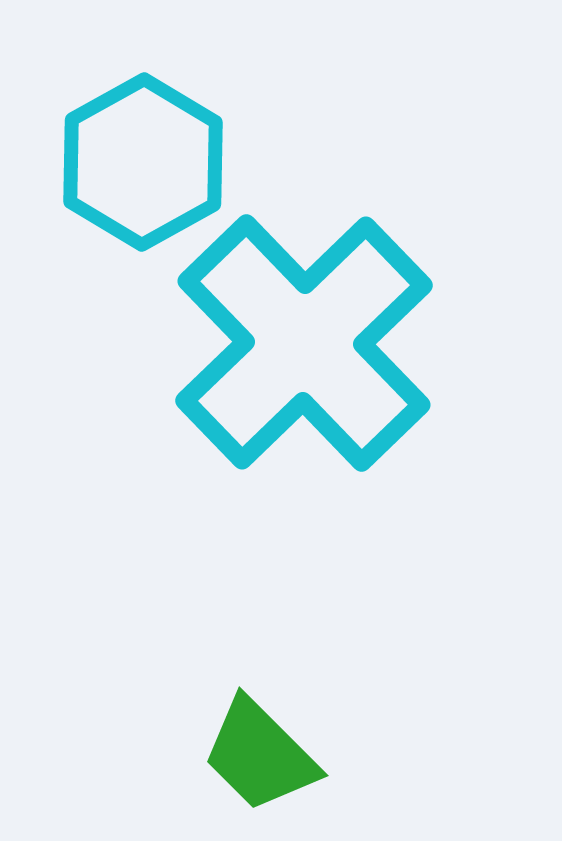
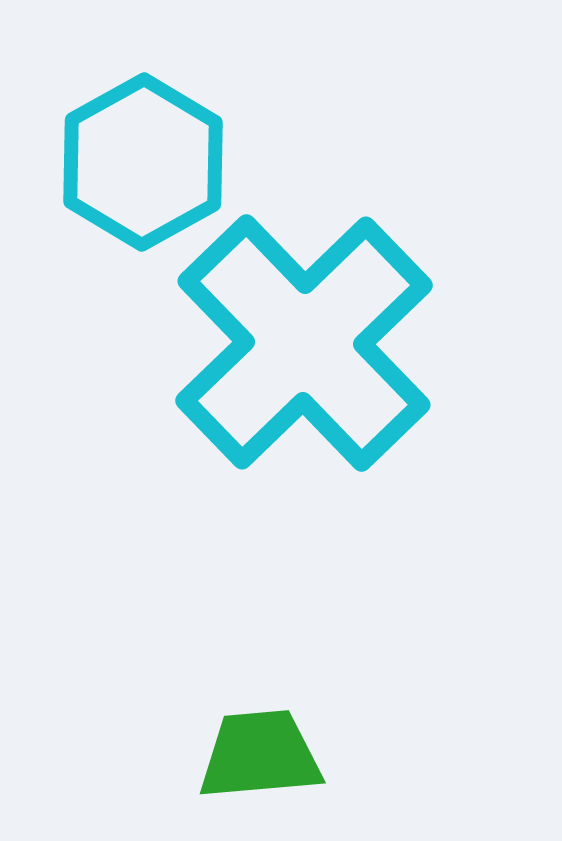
green trapezoid: rotated 130 degrees clockwise
